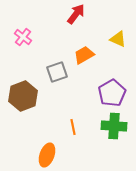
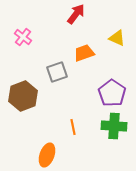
yellow triangle: moved 1 px left, 1 px up
orange trapezoid: moved 2 px up; rotated 10 degrees clockwise
purple pentagon: rotated 8 degrees counterclockwise
